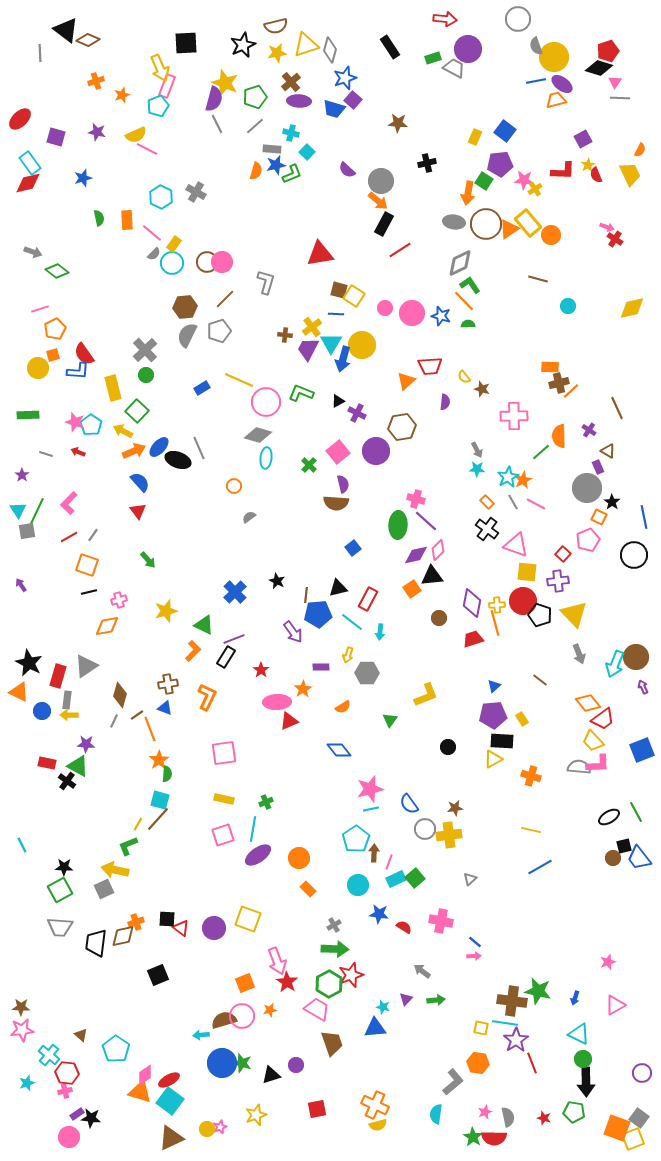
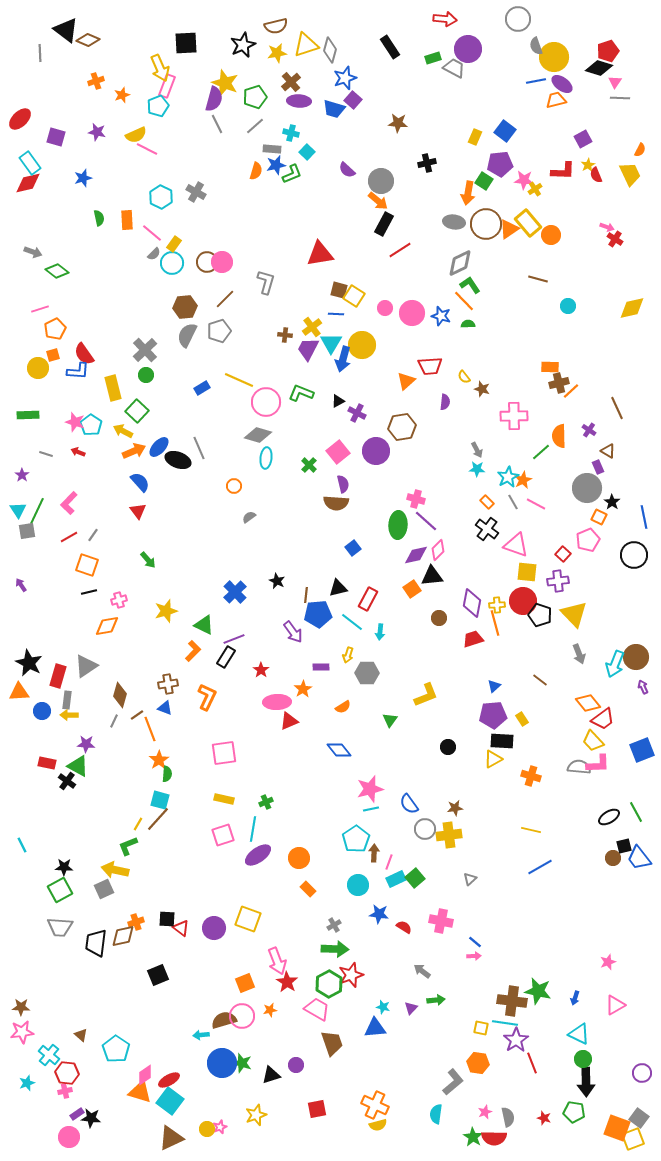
orange triangle at (19, 692): rotated 30 degrees counterclockwise
purple triangle at (406, 999): moved 5 px right, 9 px down
pink star at (22, 1030): moved 2 px down
